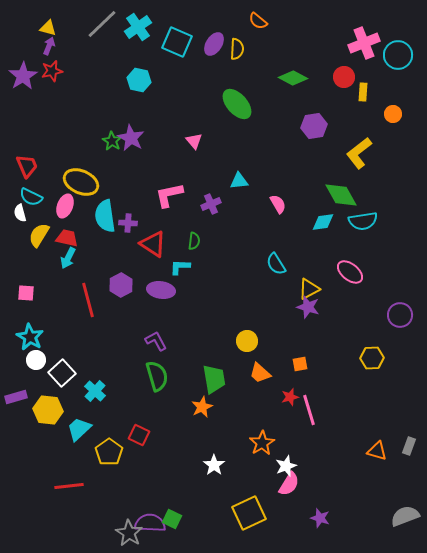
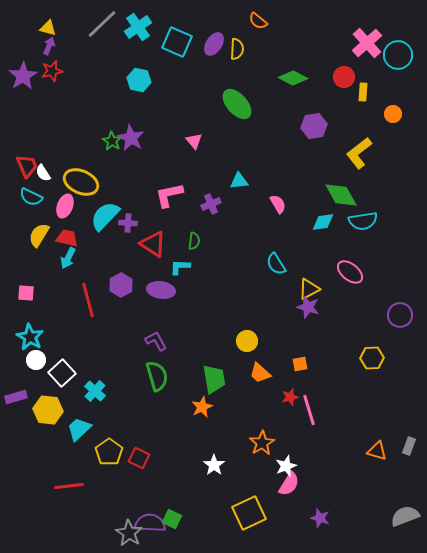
pink cross at (364, 43): moved 3 px right; rotated 20 degrees counterclockwise
white semicircle at (20, 213): moved 23 px right, 40 px up; rotated 18 degrees counterclockwise
cyan semicircle at (105, 216): rotated 52 degrees clockwise
red square at (139, 435): moved 23 px down
